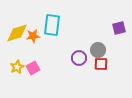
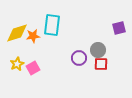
yellow star: moved 3 px up
